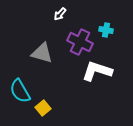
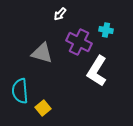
purple cross: moved 1 px left
white L-shape: rotated 76 degrees counterclockwise
cyan semicircle: rotated 25 degrees clockwise
